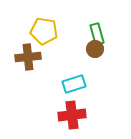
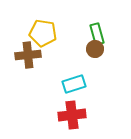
yellow pentagon: moved 1 px left, 2 px down
brown cross: moved 2 px up
